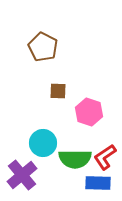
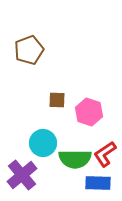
brown pentagon: moved 14 px left, 3 px down; rotated 24 degrees clockwise
brown square: moved 1 px left, 9 px down
red L-shape: moved 3 px up
